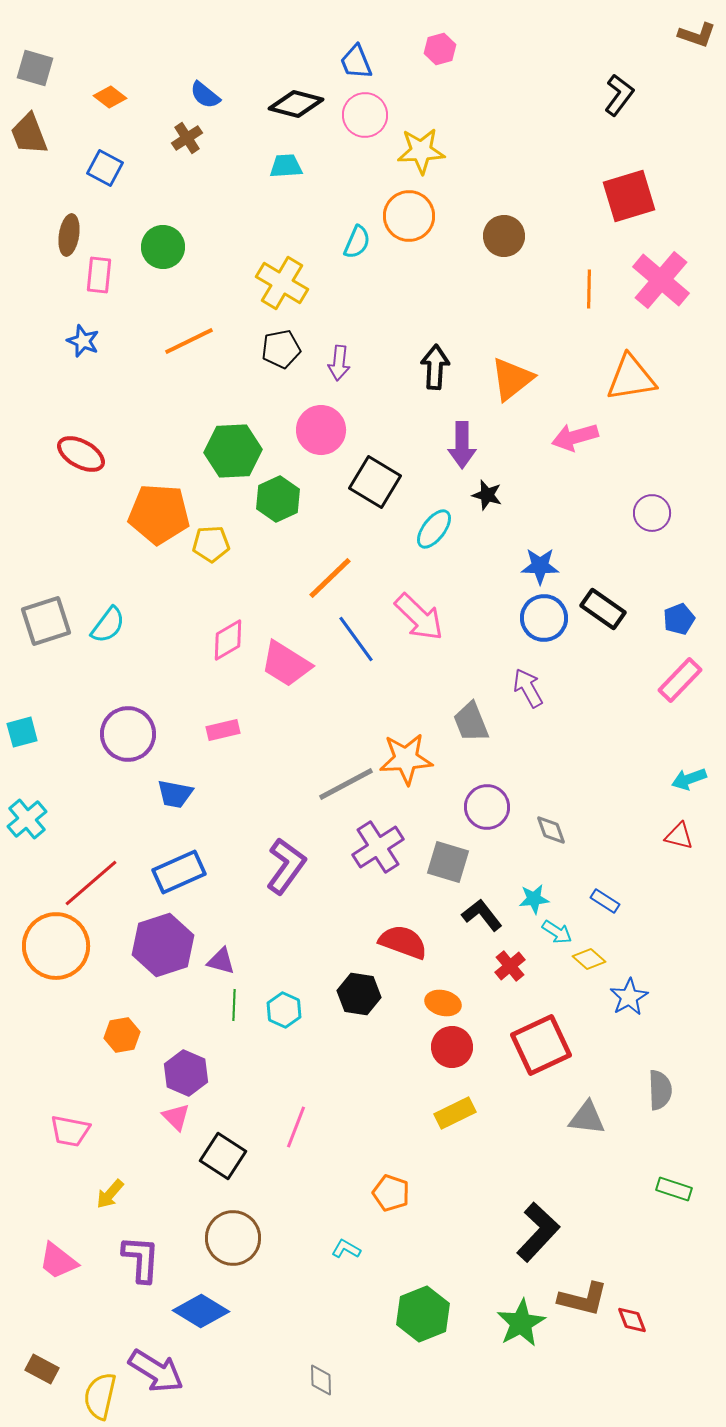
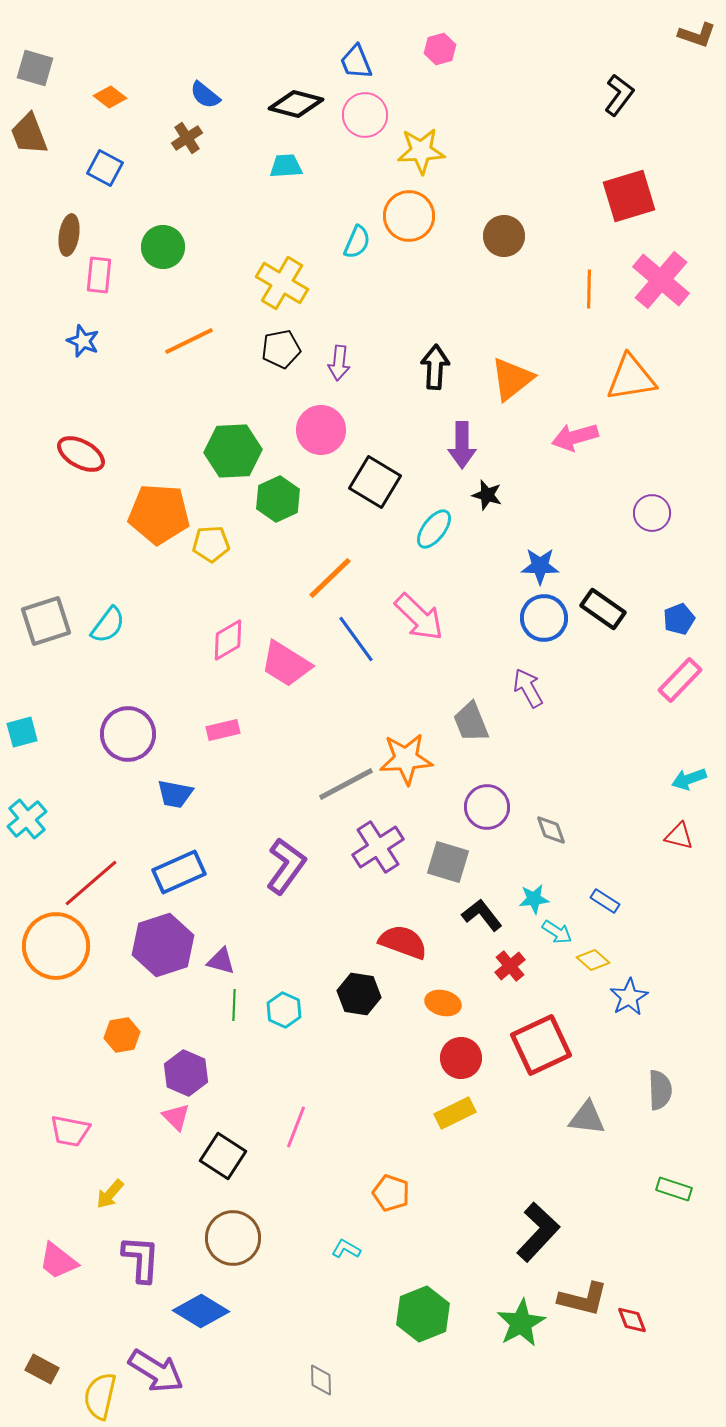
yellow diamond at (589, 959): moved 4 px right, 1 px down
red circle at (452, 1047): moved 9 px right, 11 px down
